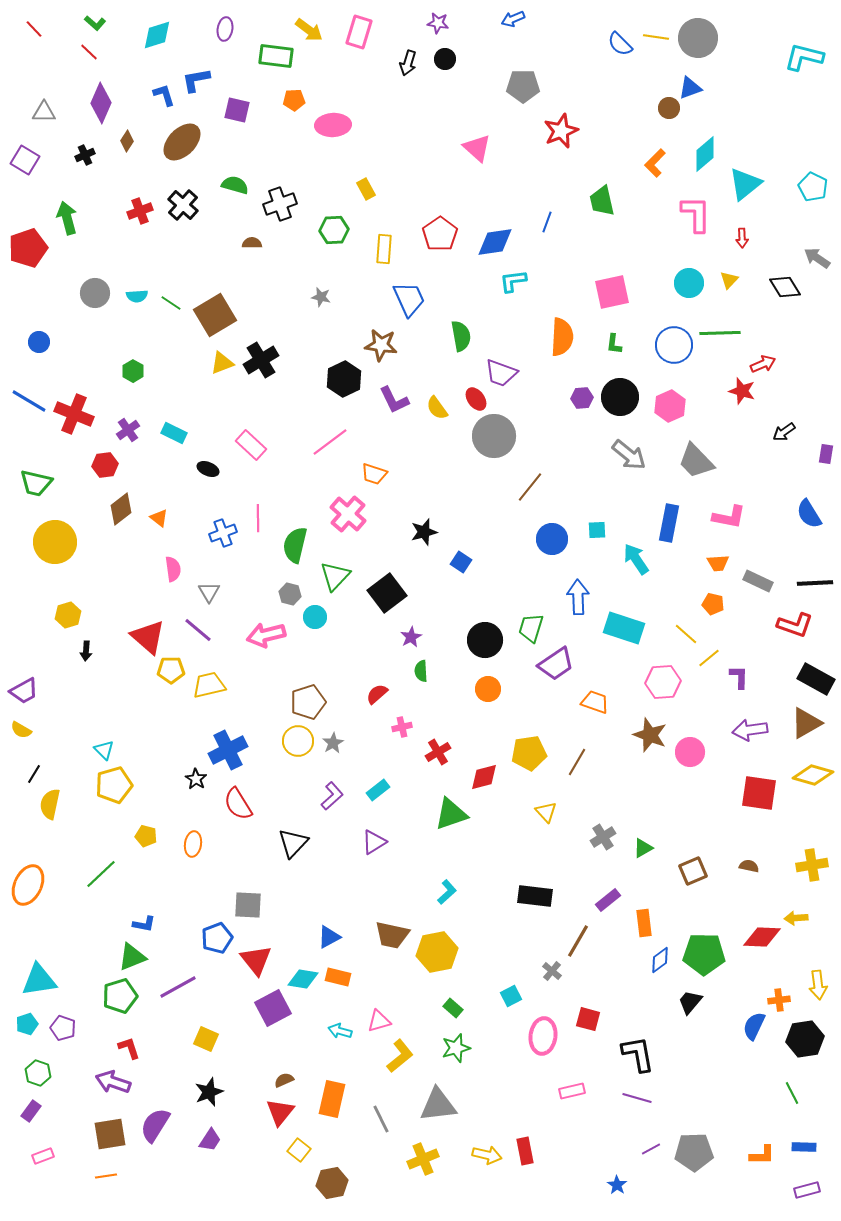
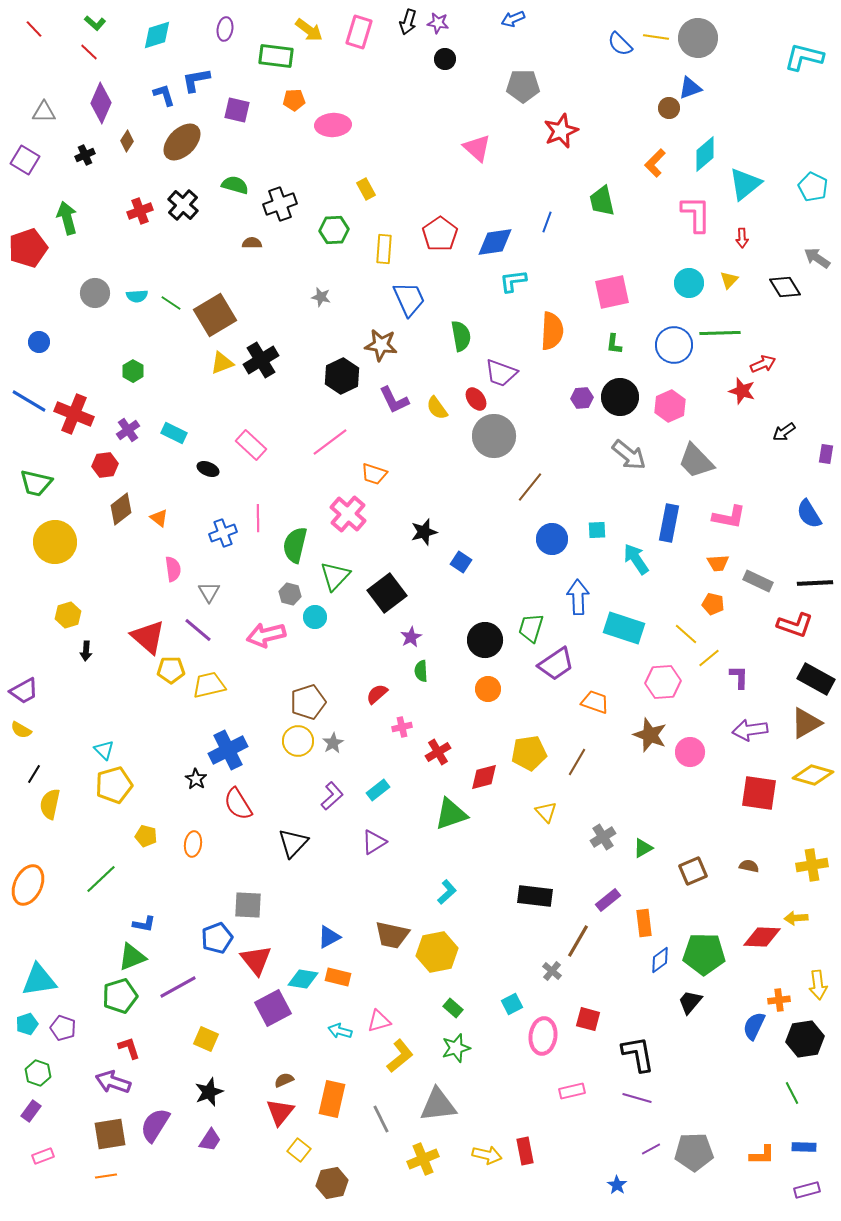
black arrow at (408, 63): moved 41 px up
orange semicircle at (562, 337): moved 10 px left, 6 px up
black hexagon at (344, 379): moved 2 px left, 3 px up
green line at (101, 874): moved 5 px down
cyan square at (511, 996): moved 1 px right, 8 px down
